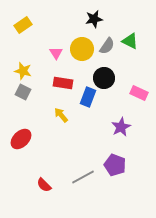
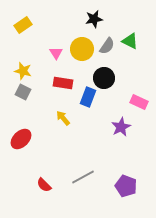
pink rectangle: moved 9 px down
yellow arrow: moved 2 px right, 3 px down
purple pentagon: moved 11 px right, 21 px down
